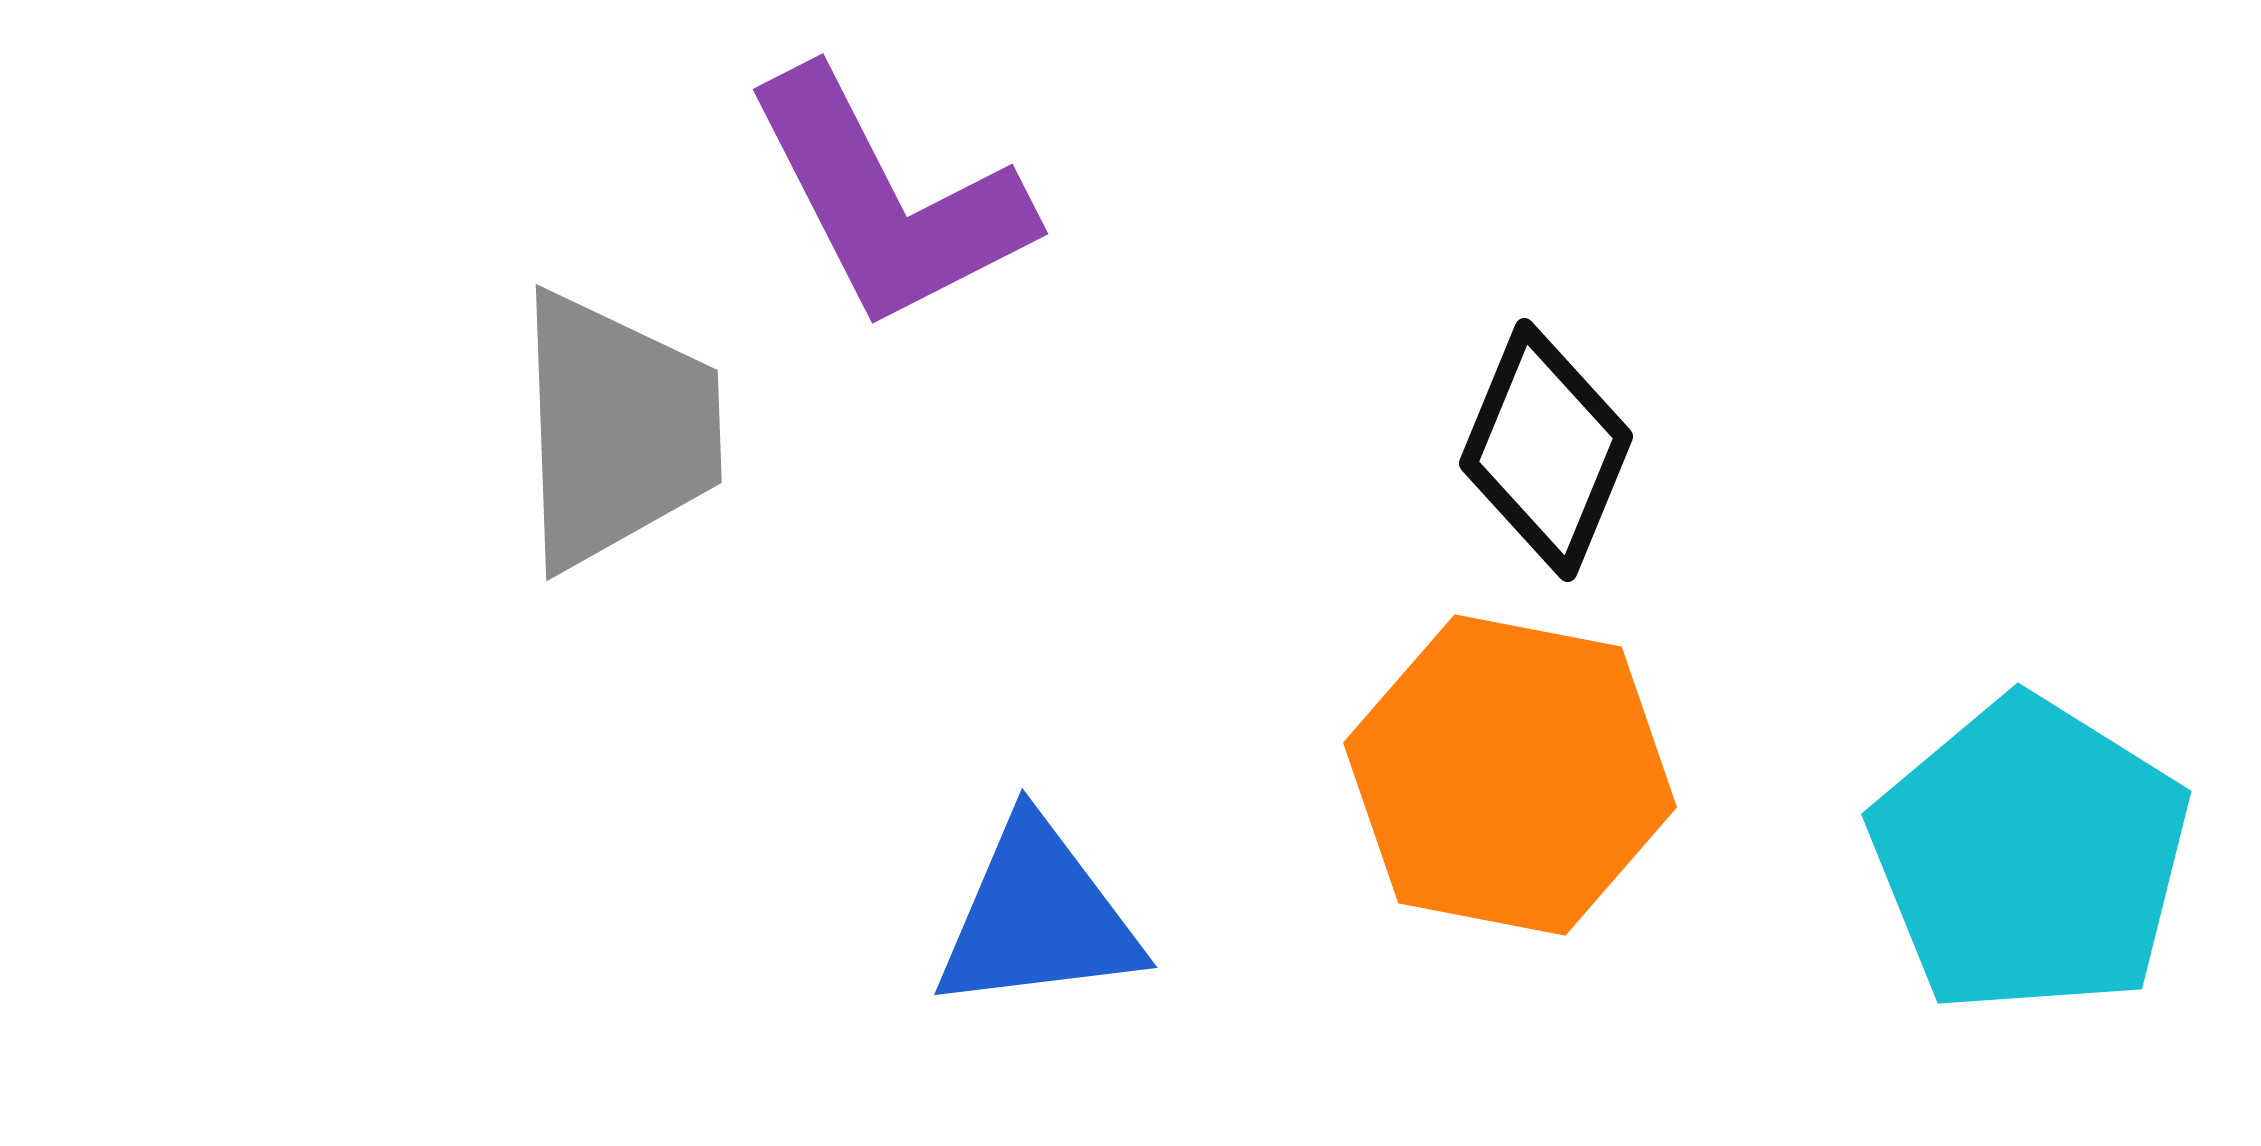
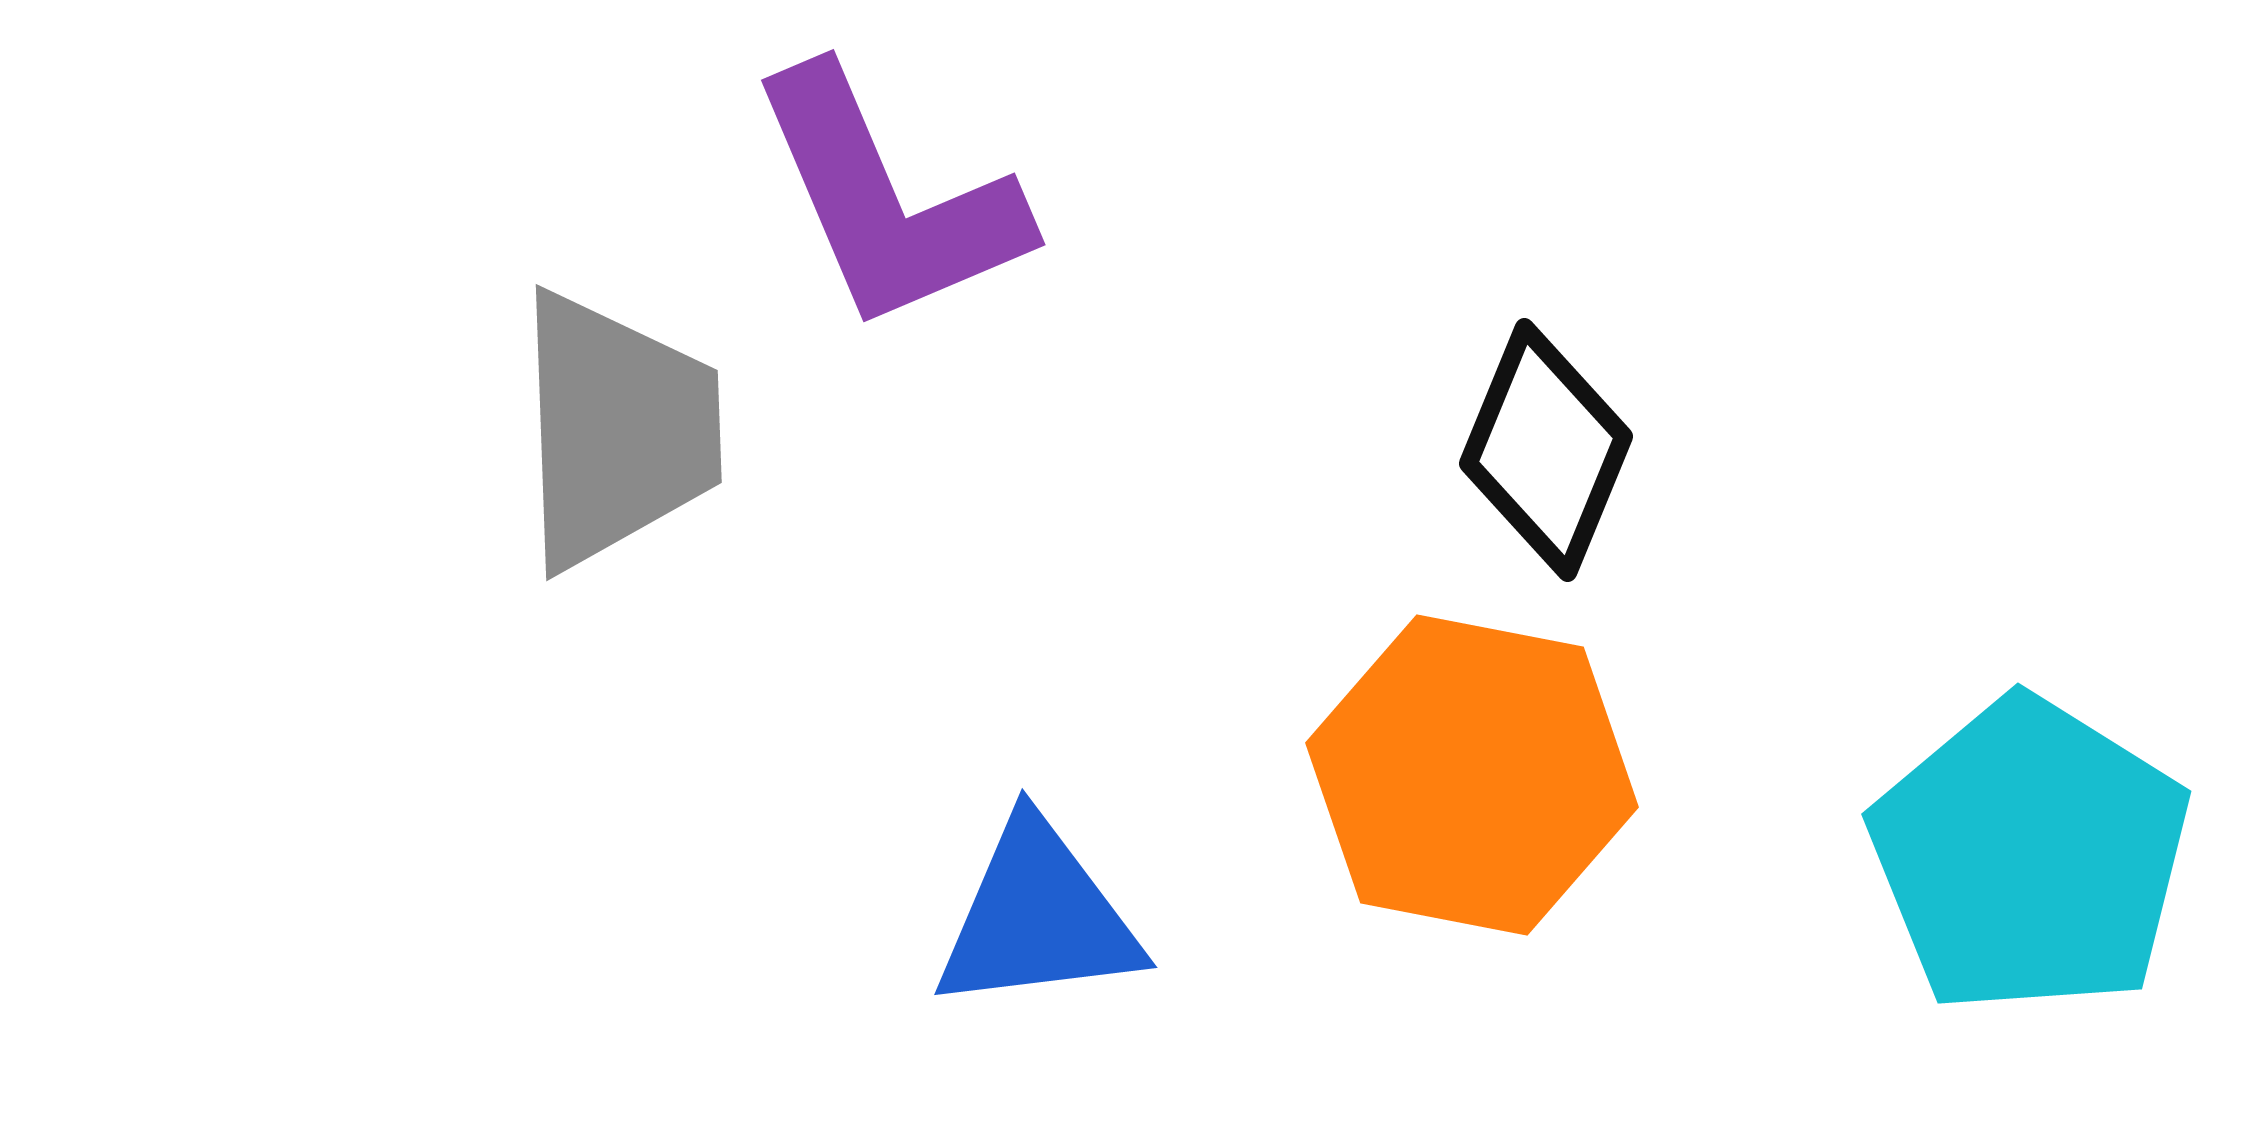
purple L-shape: rotated 4 degrees clockwise
orange hexagon: moved 38 px left
